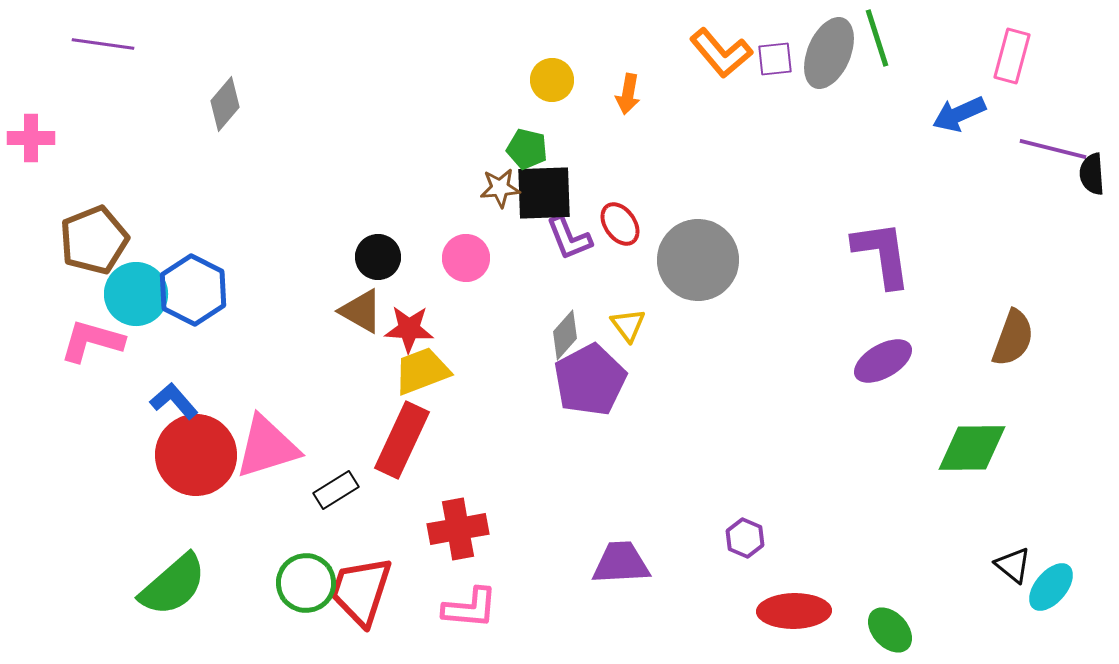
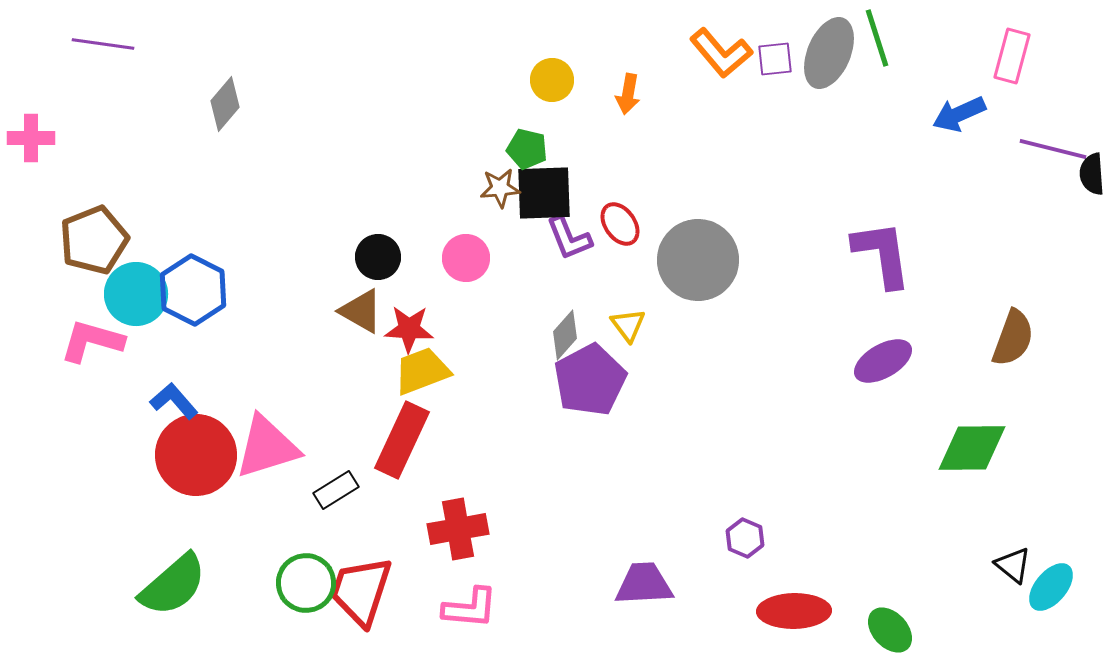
purple trapezoid at (621, 563): moved 23 px right, 21 px down
